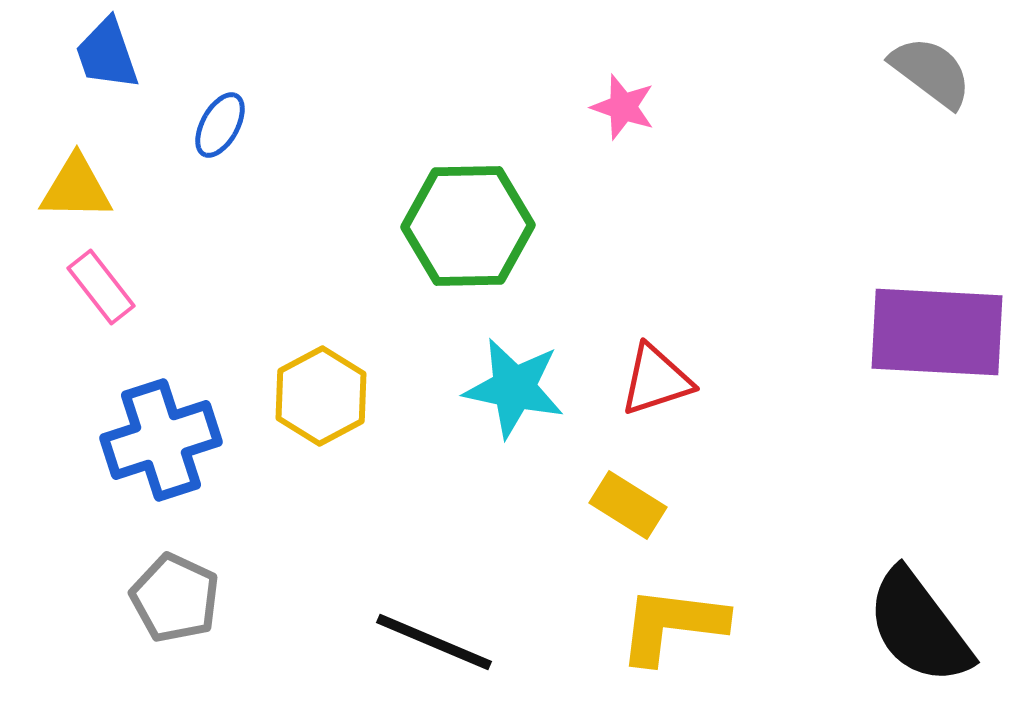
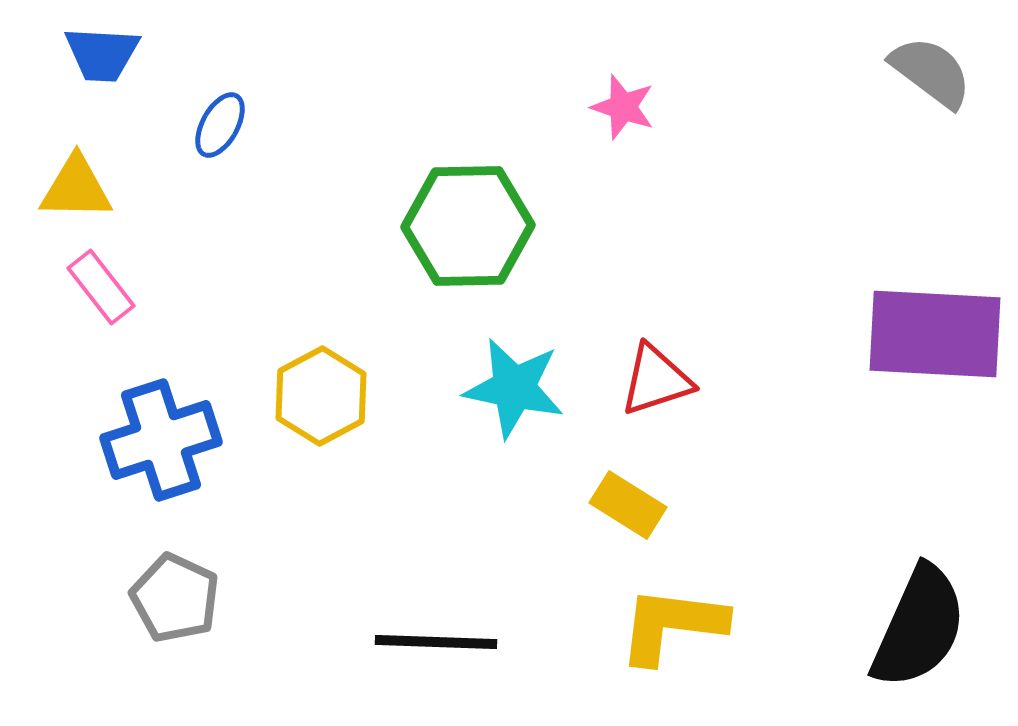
blue trapezoid: moved 5 px left; rotated 68 degrees counterclockwise
purple rectangle: moved 2 px left, 2 px down
black semicircle: rotated 119 degrees counterclockwise
black line: moved 2 px right; rotated 21 degrees counterclockwise
